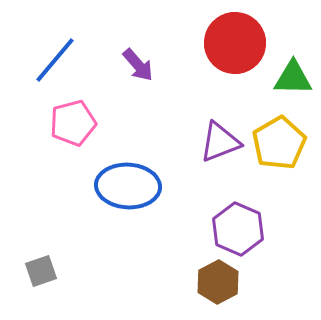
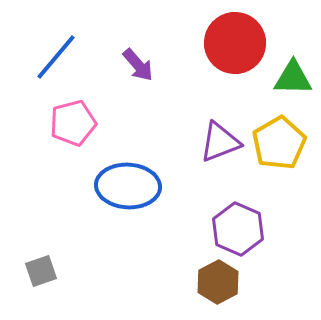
blue line: moved 1 px right, 3 px up
